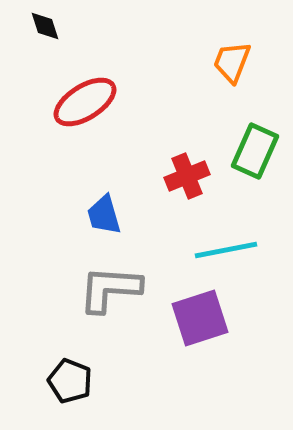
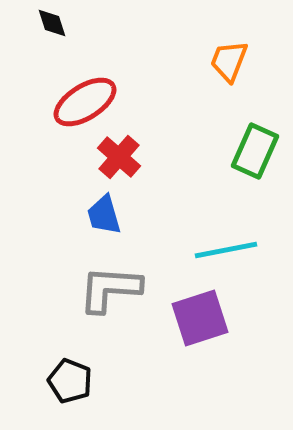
black diamond: moved 7 px right, 3 px up
orange trapezoid: moved 3 px left, 1 px up
red cross: moved 68 px left, 19 px up; rotated 27 degrees counterclockwise
